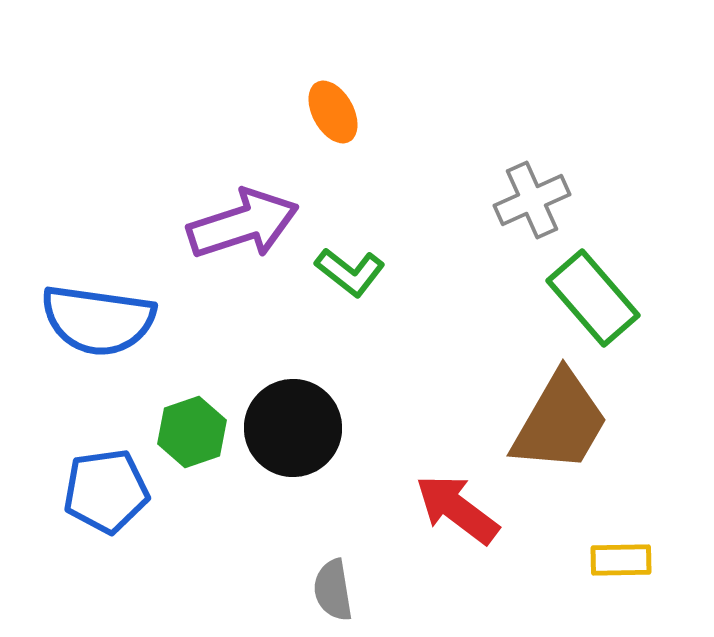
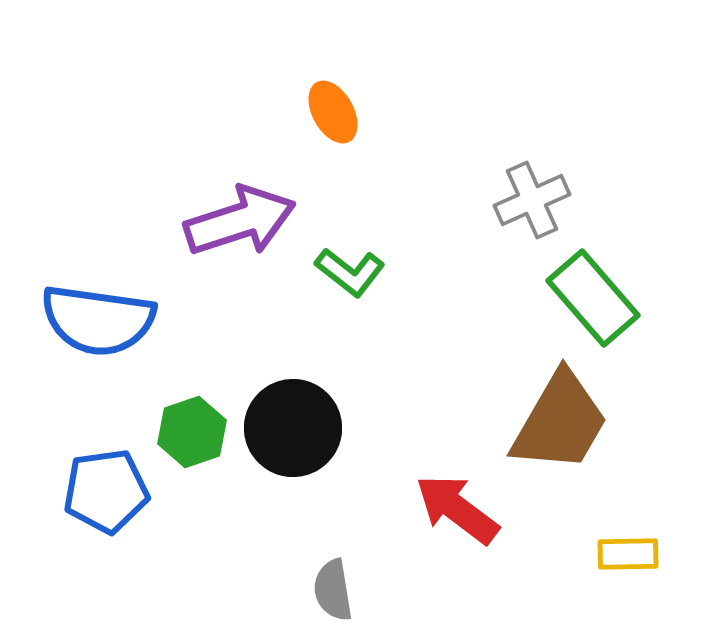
purple arrow: moved 3 px left, 3 px up
yellow rectangle: moved 7 px right, 6 px up
